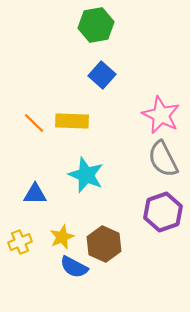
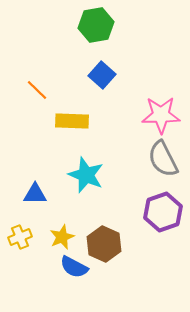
pink star: rotated 27 degrees counterclockwise
orange line: moved 3 px right, 33 px up
yellow cross: moved 5 px up
